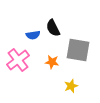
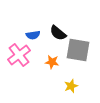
black semicircle: moved 5 px right, 5 px down; rotated 24 degrees counterclockwise
pink cross: moved 1 px right, 5 px up
